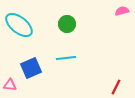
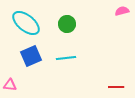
cyan ellipse: moved 7 px right, 2 px up
blue square: moved 12 px up
red line: rotated 63 degrees clockwise
